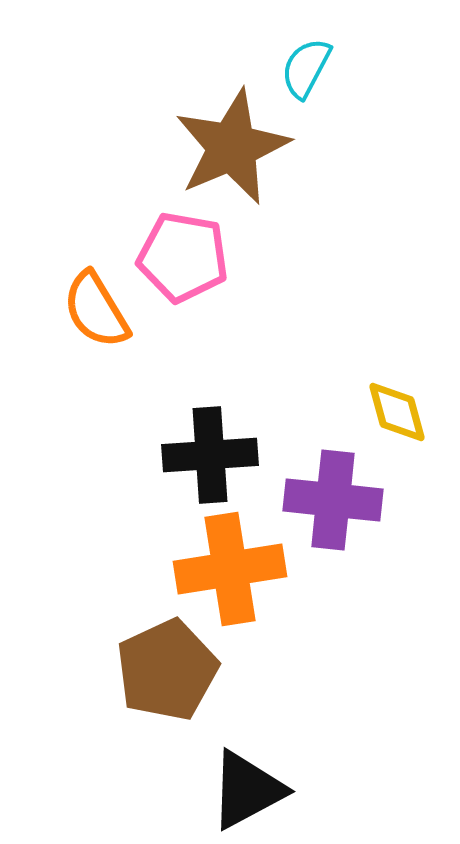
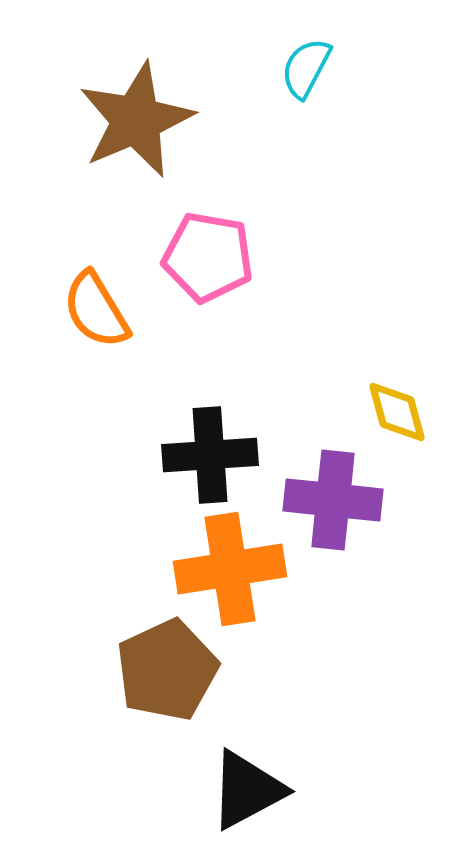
brown star: moved 96 px left, 27 px up
pink pentagon: moved 25 px right
